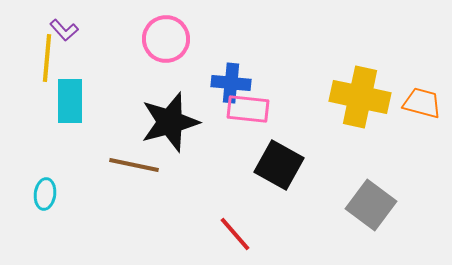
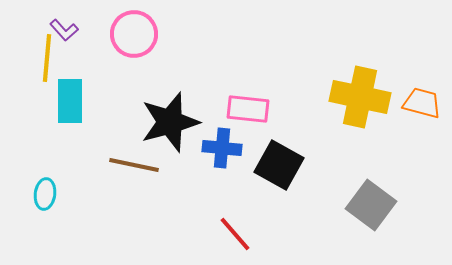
pink circle: moved 32 px left, 5 px up
blue cross: moved 9 px left, 65 px down
